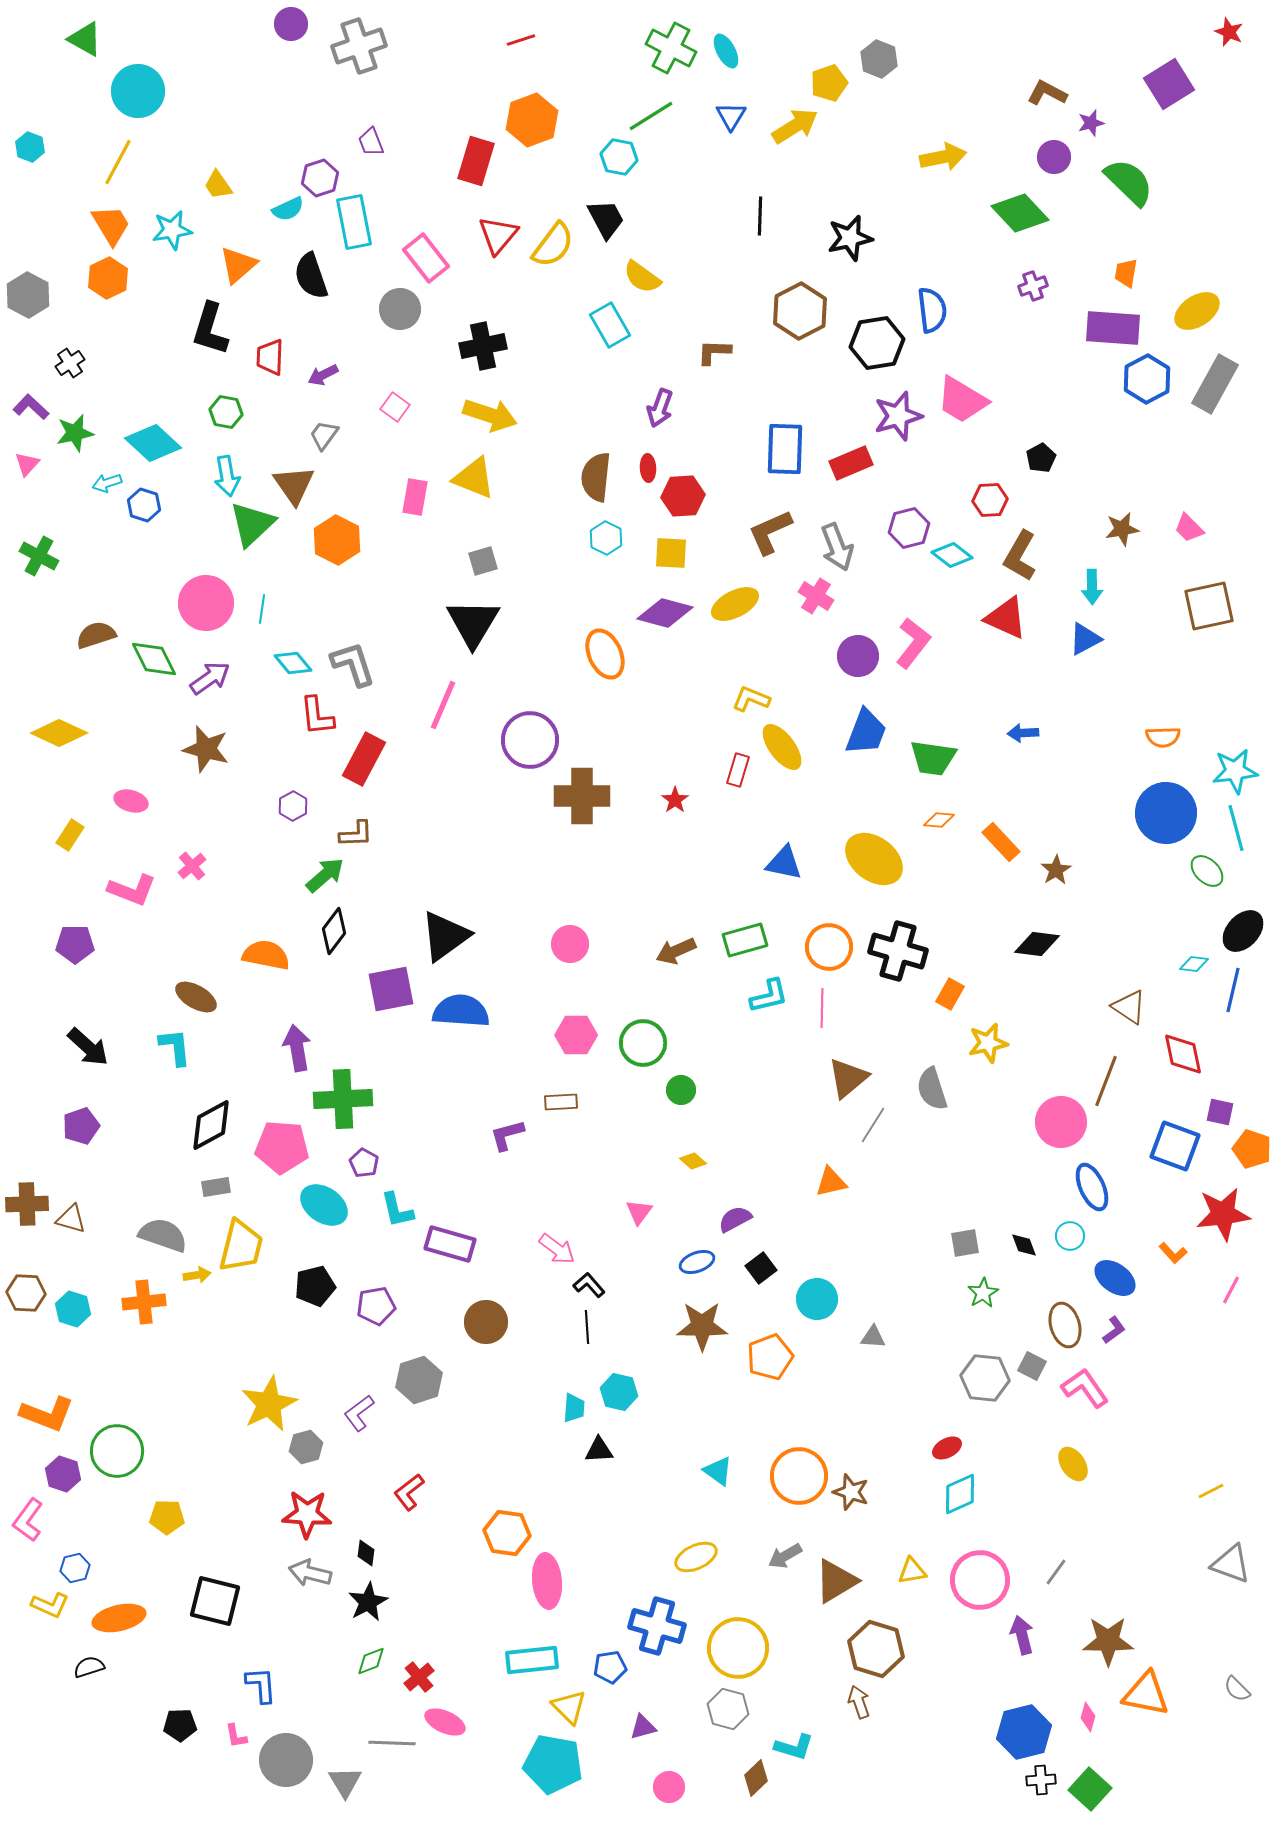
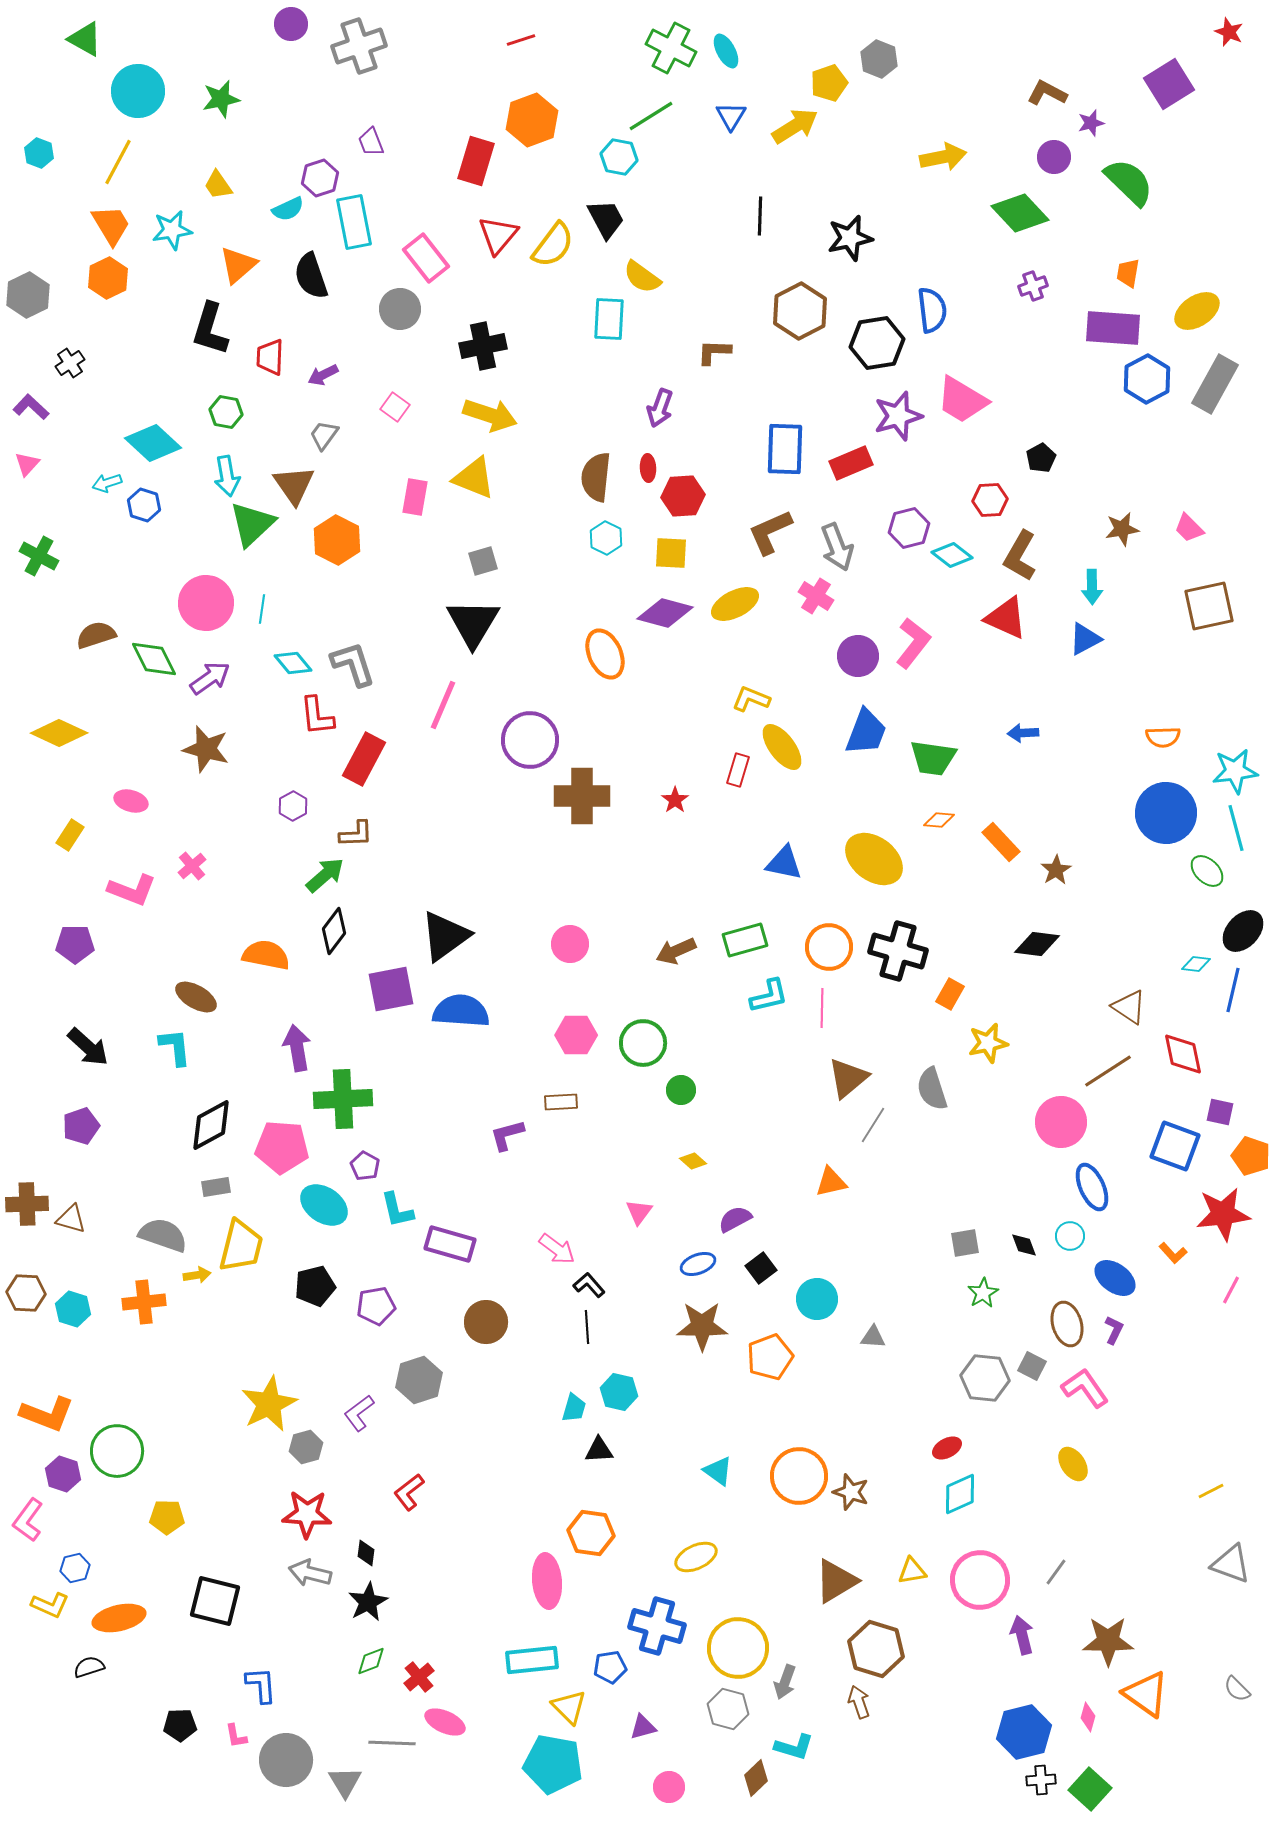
cyan hexagon at (30, 147): moved 9 px right, 6 px down
orange trapezoid at (1126, 273): moved 2 px right
gray hexagon at (28, 295): rotated 6 degrees clockwise
cyan rectangle at (610, 325): moved 1 px left, 6 px up; rotated 33 degrees clockwise
green star at (75, 433): moved 146 px right, 334 px up
cyan diamond at (1194, 964): moved 2 px right
brown line at (1106, 1081): moved 2 px right, 10 px up; rotated 36 degrees clockwise
orange pentagon at (1252, 1149): moved 1 px left, 7 px down
purple pentagon at (364, 1163): moved 1 px right, 3 px down
blue ellipse at (697, 1262): moved 1 px right, 2 px down
brown ellipse at (1065, 1325): moved 2 px right, 1 px up
purple L-shape at (1114, 1330): rotated 28 degrees counterclockwise
cyan trapezoid at (574, 1408): rotated 12 degrees clockwise
orange hexagon at (507, 1533): moved 84 px right
gray arrow at (785, 1556): moved 126 px down; rotated 40 degrees counterclockwise
orange triangle at (1146, 1694): rotated 24 degrees clockwise
